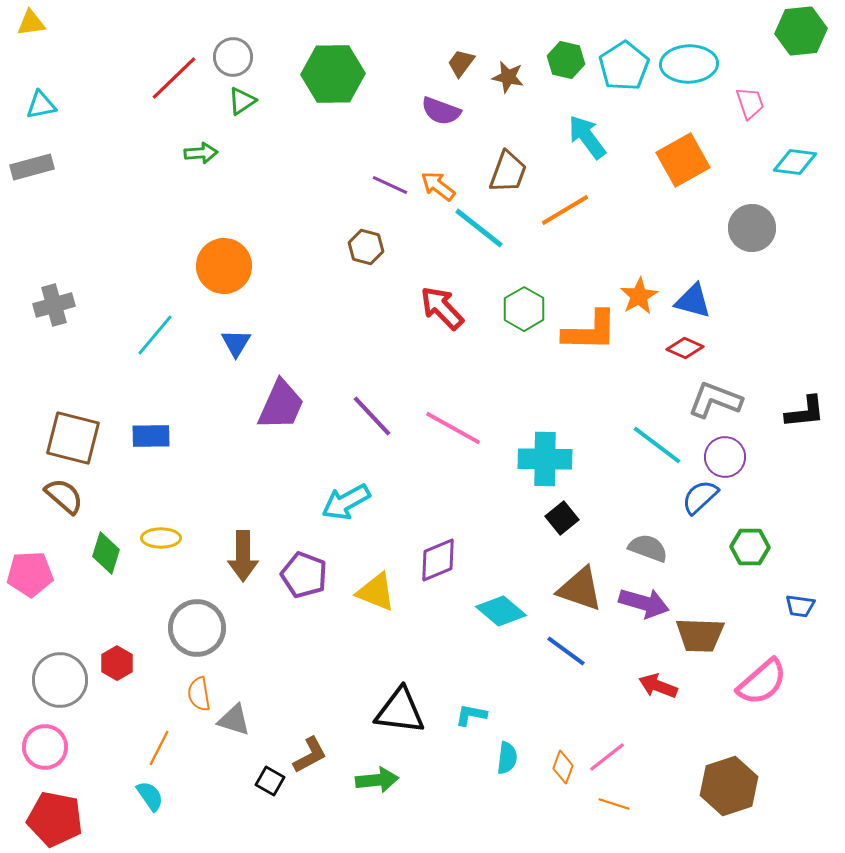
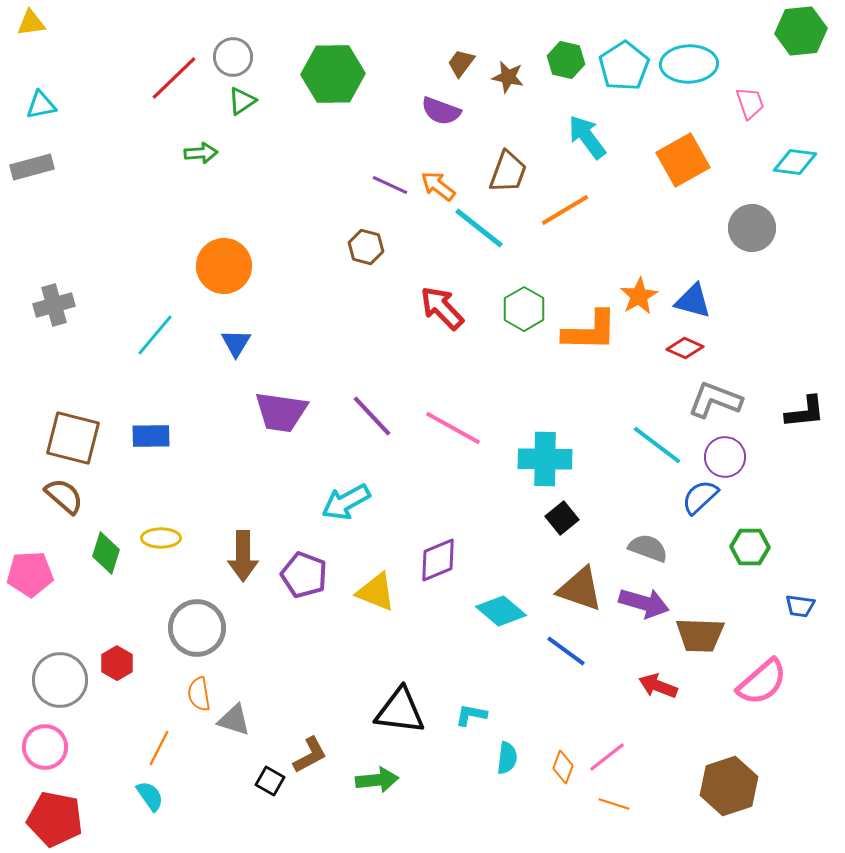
purple trapezoid at (281, 405): moved 7 px down; rotated 74 degrees clockwise
